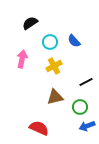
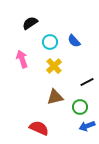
pink arrow: rotated 30 degrees counterclockwise
yellow cross: rotated 14 degrees counterclockwise
black line: moved 1 px right
